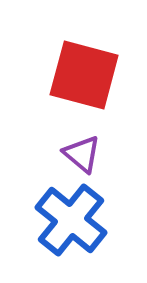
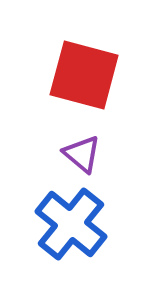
blue cross: moved 4 px down
